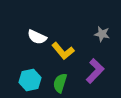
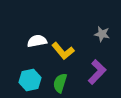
white semicircle: moved 4 px down; rotated 144 degrees clockwise
purple L-shape: moved 2 px right, 1 px down
